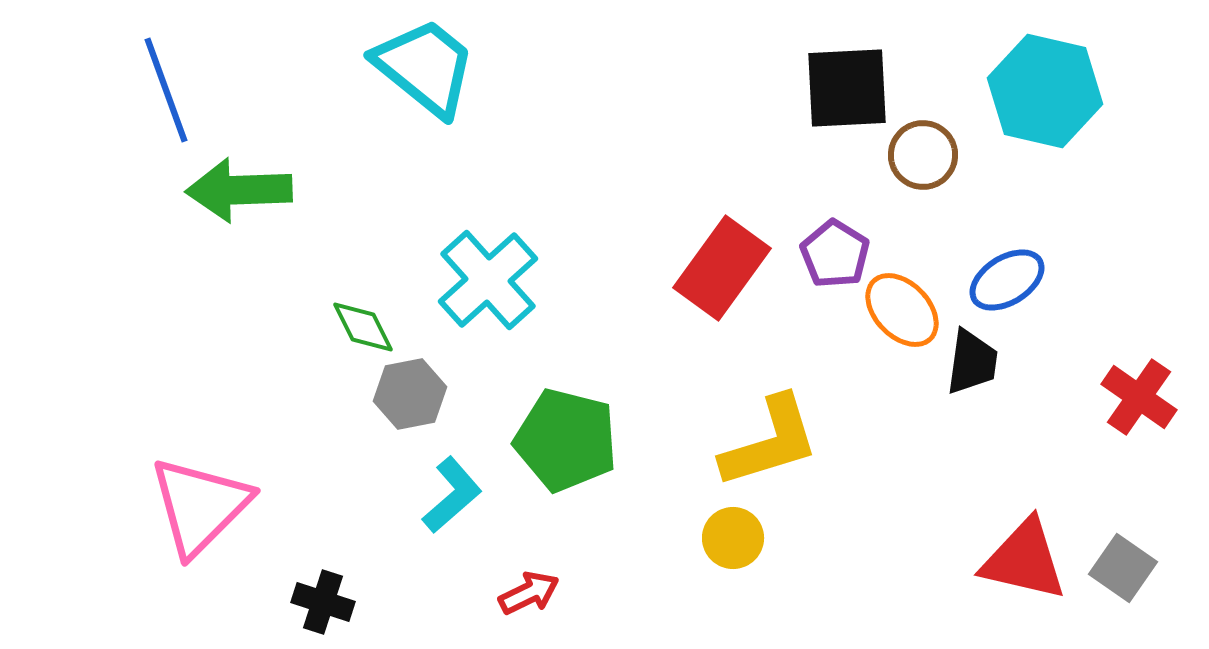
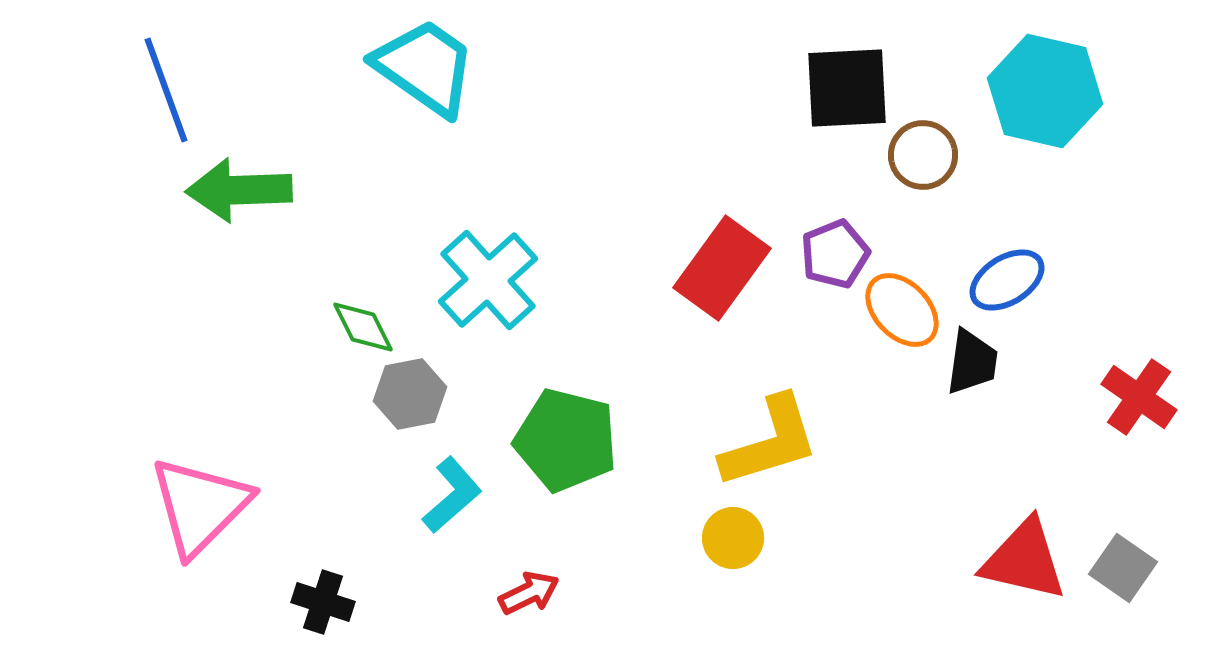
cyan trapezoid: rotated 4 degrees counterclockwise
purple pentagon: rotated 18 degrees clockwise
